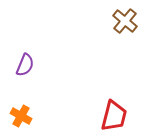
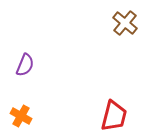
brown cross: moved 2 px down
